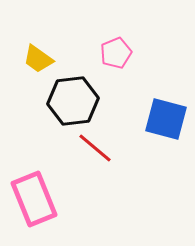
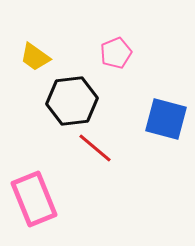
yellow trapezoid: moved 3 px left, 2 px up
black hexagon: moved 1 px left
